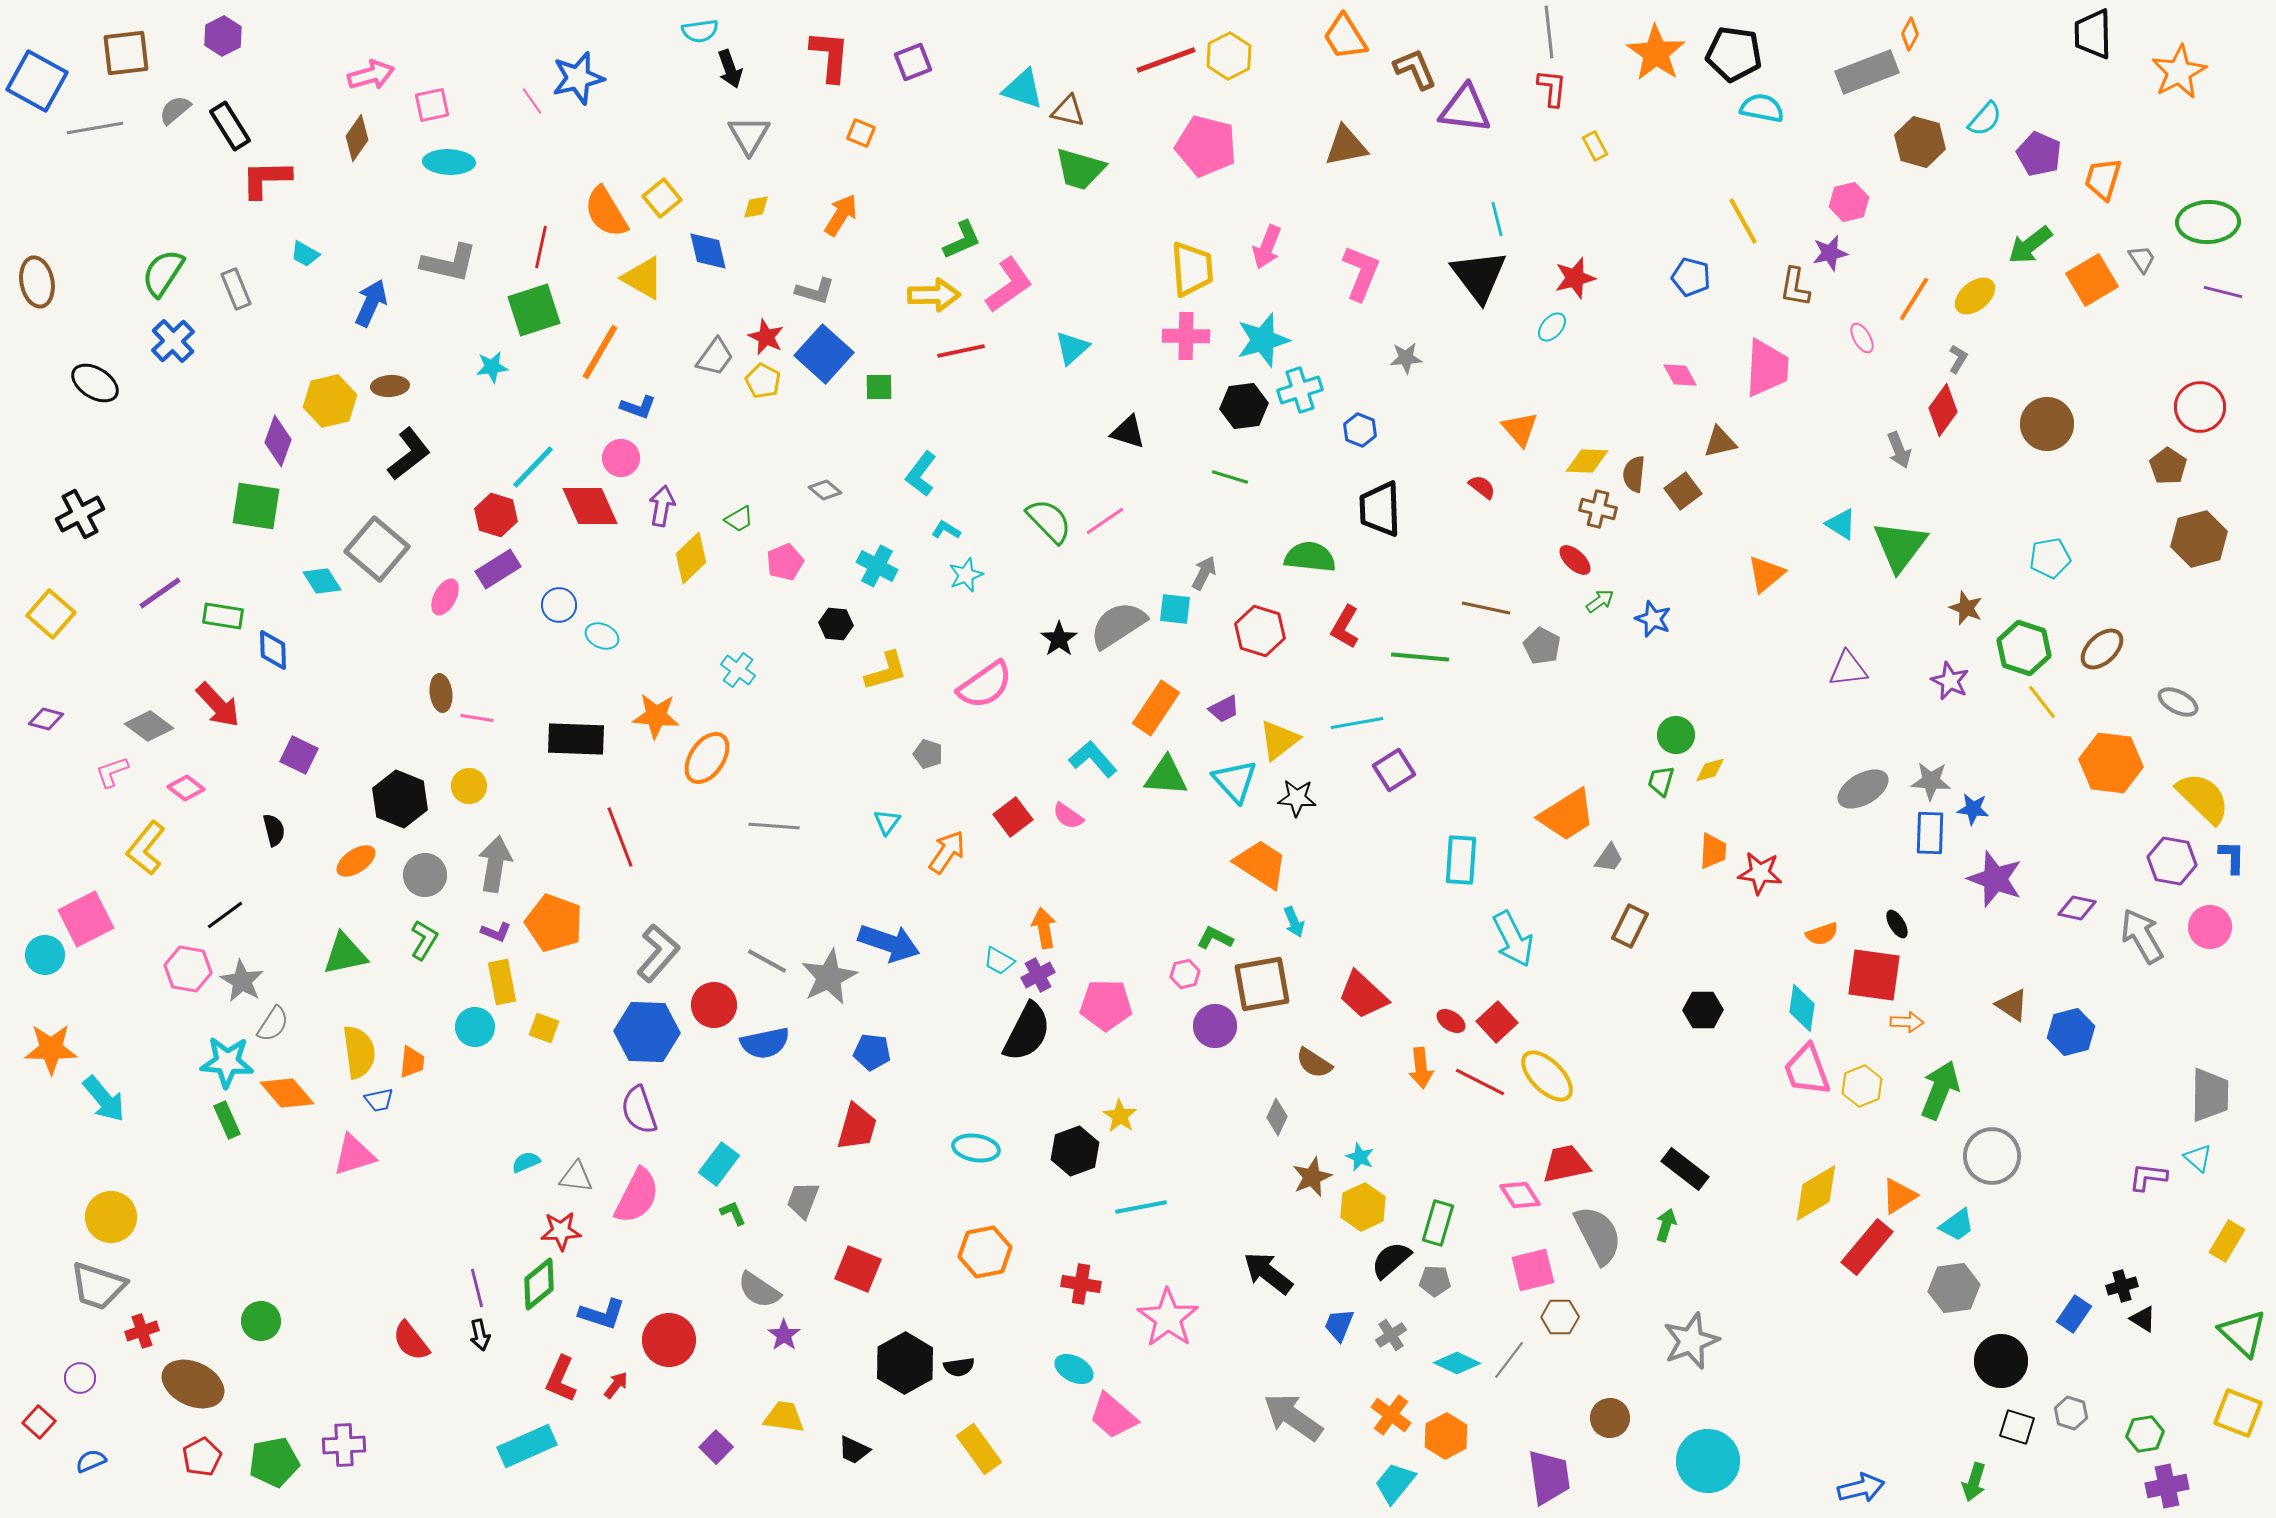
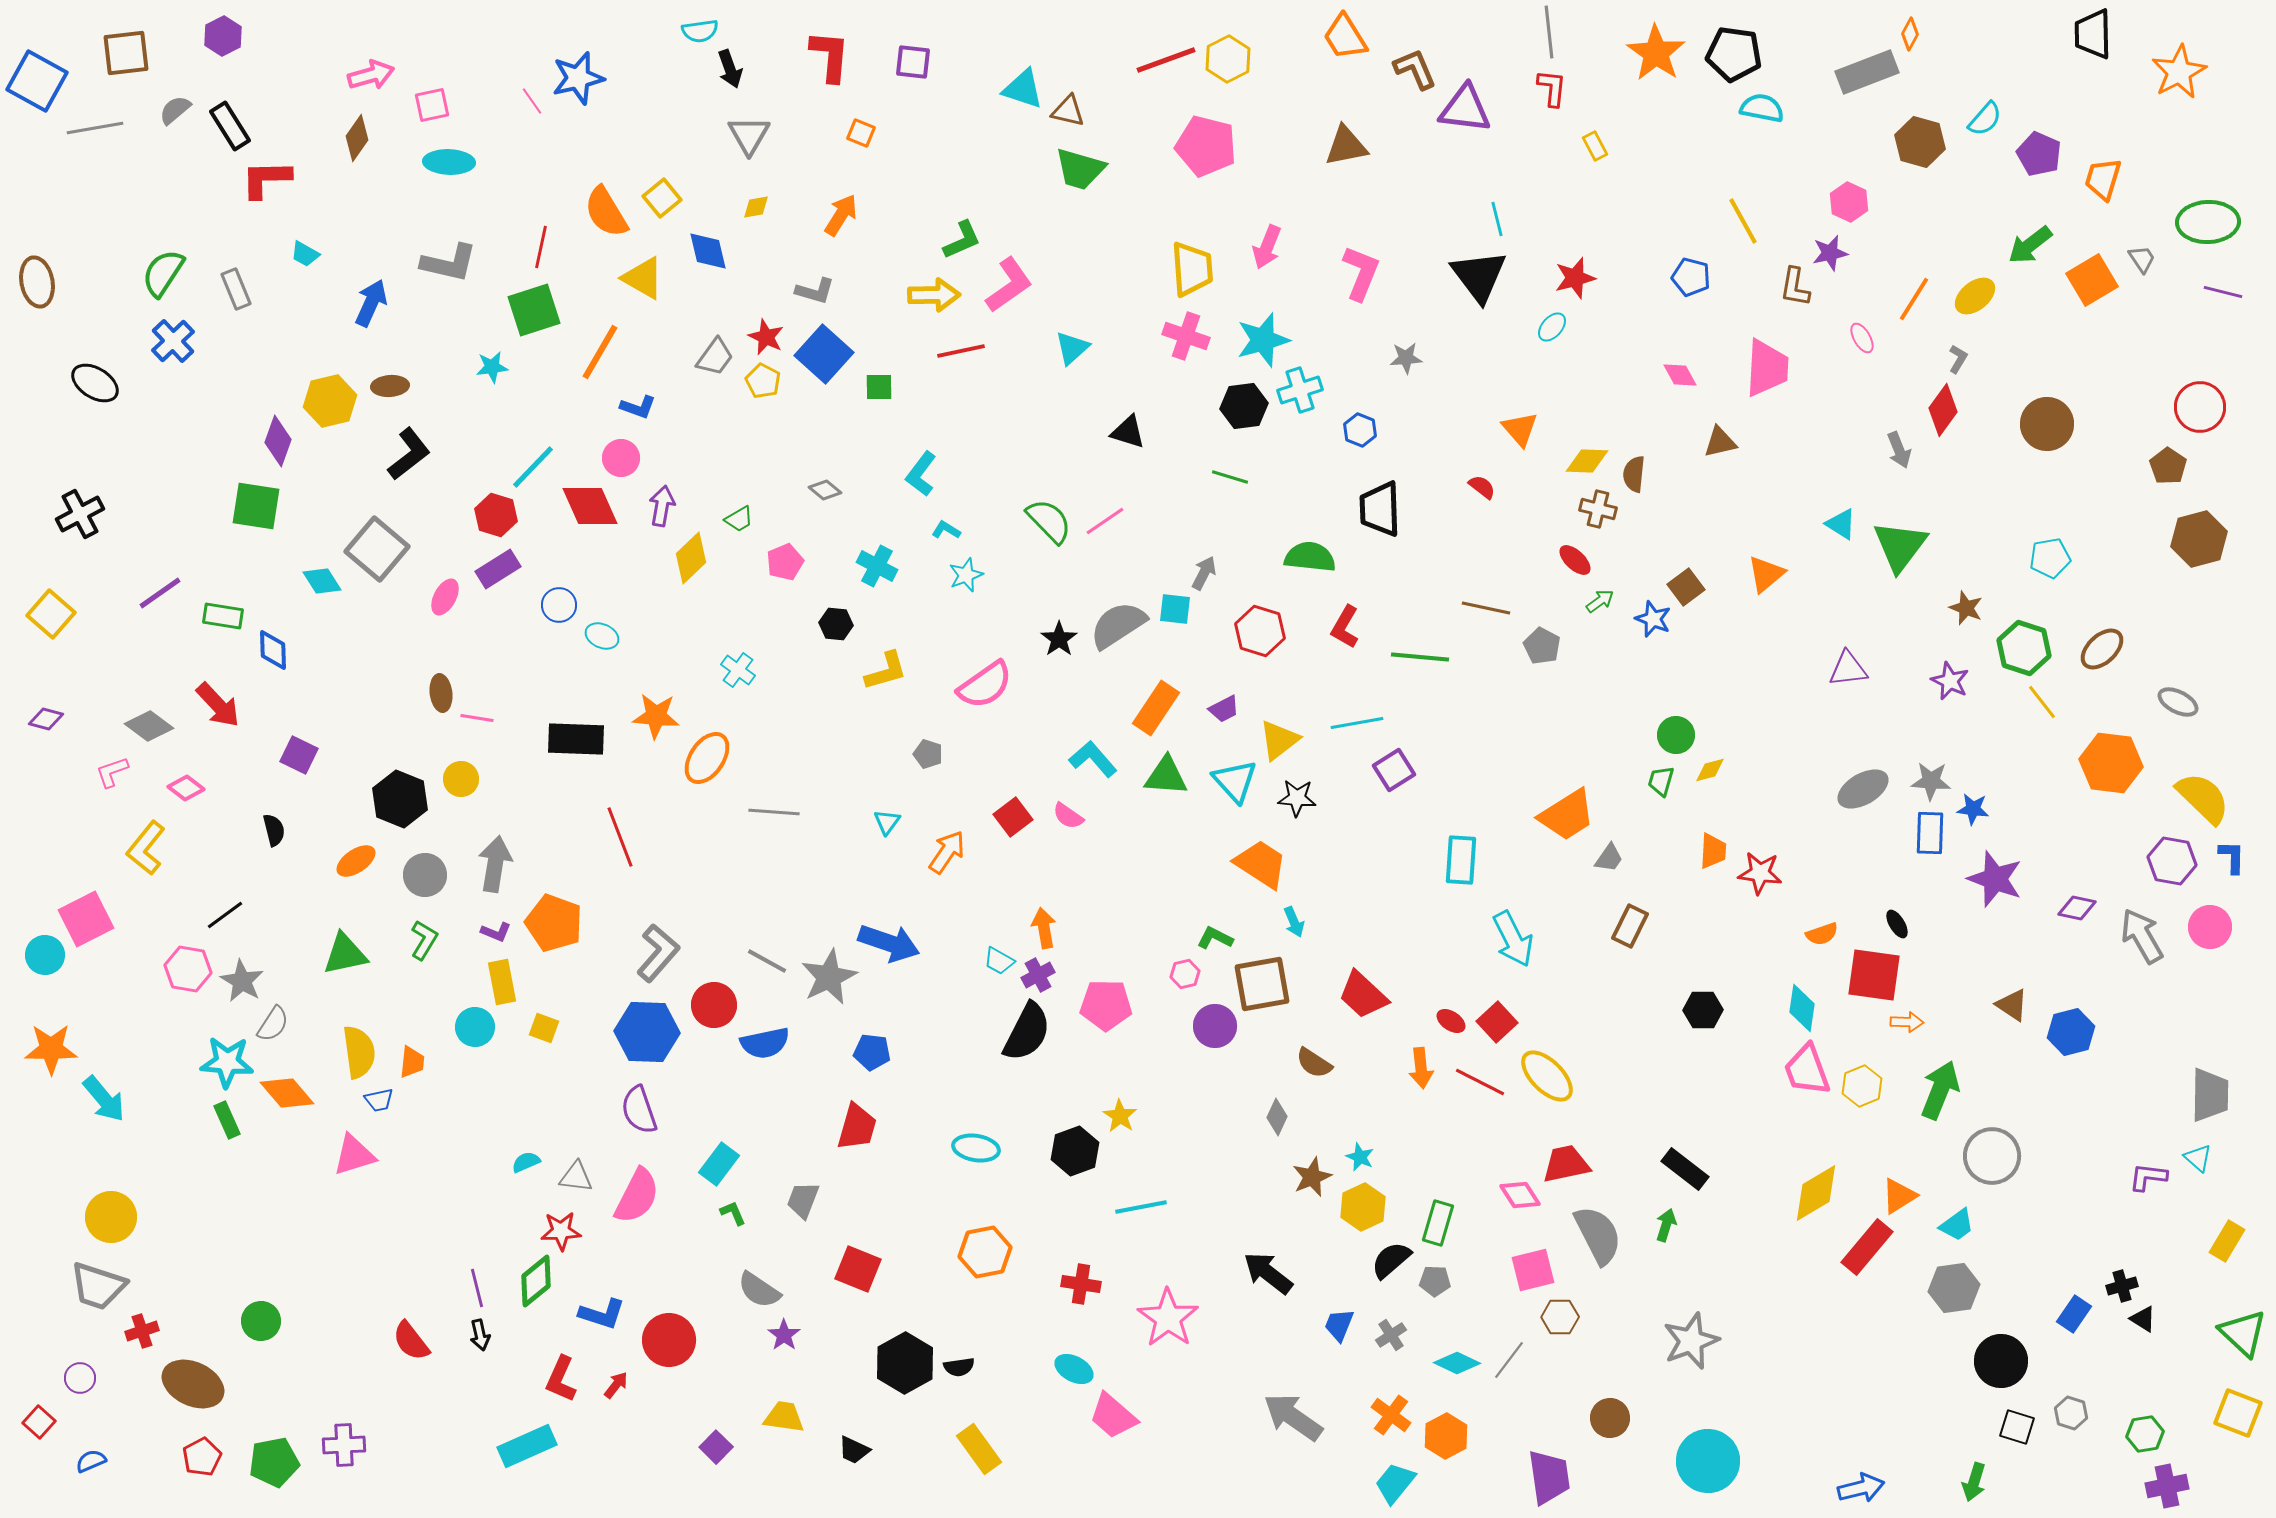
yellow hexagon at (1229, 56): moved 1 px left, 3 px down
purple square at (913, 62): rotated 27 degrees clockwise
pink hexagon at (1849, 202): rotated 21 degrees counterclockwise
pink cross at (1186, 336): rotated 18 degrees clockwise
brown square at (1683, 491): moved 3 px right, 96 px down
yellow circle at (469, 786): moved 8 px left, 7 px up
gray line at (774, 826): moved 14 px up
green diamond at (539, 1284): moved 3 px left, 3 px up
